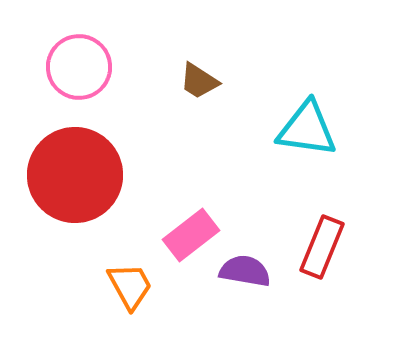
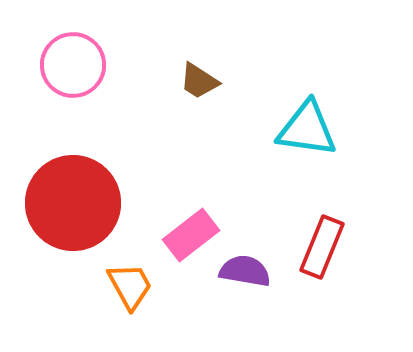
pink circle: moved 6 px left, 2 px up
red circle: moved 2 px left, 28 px down
